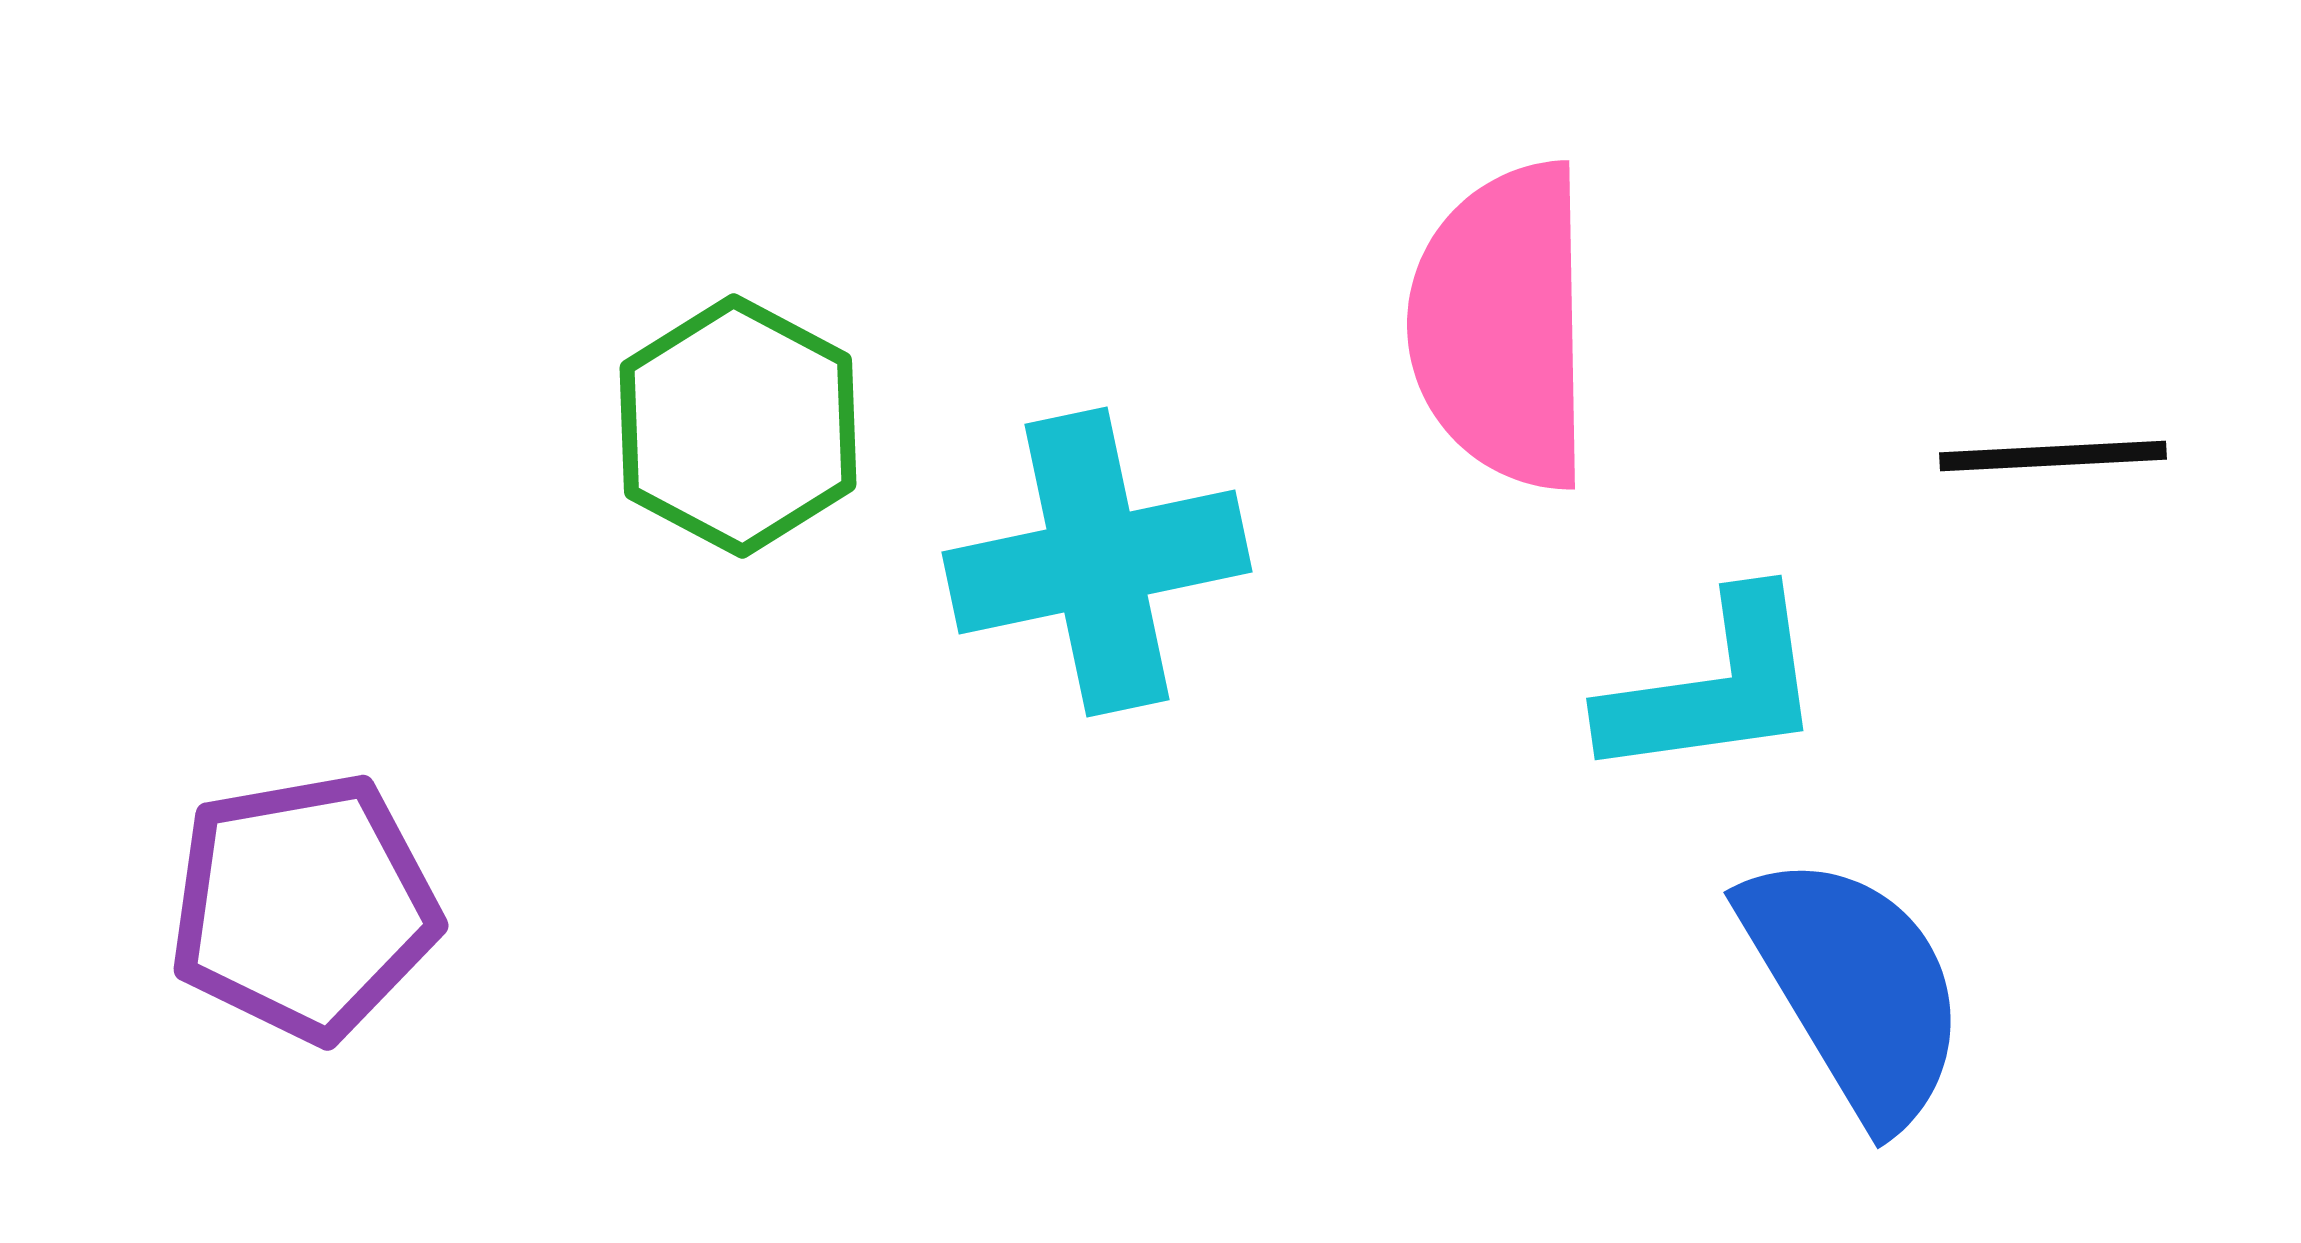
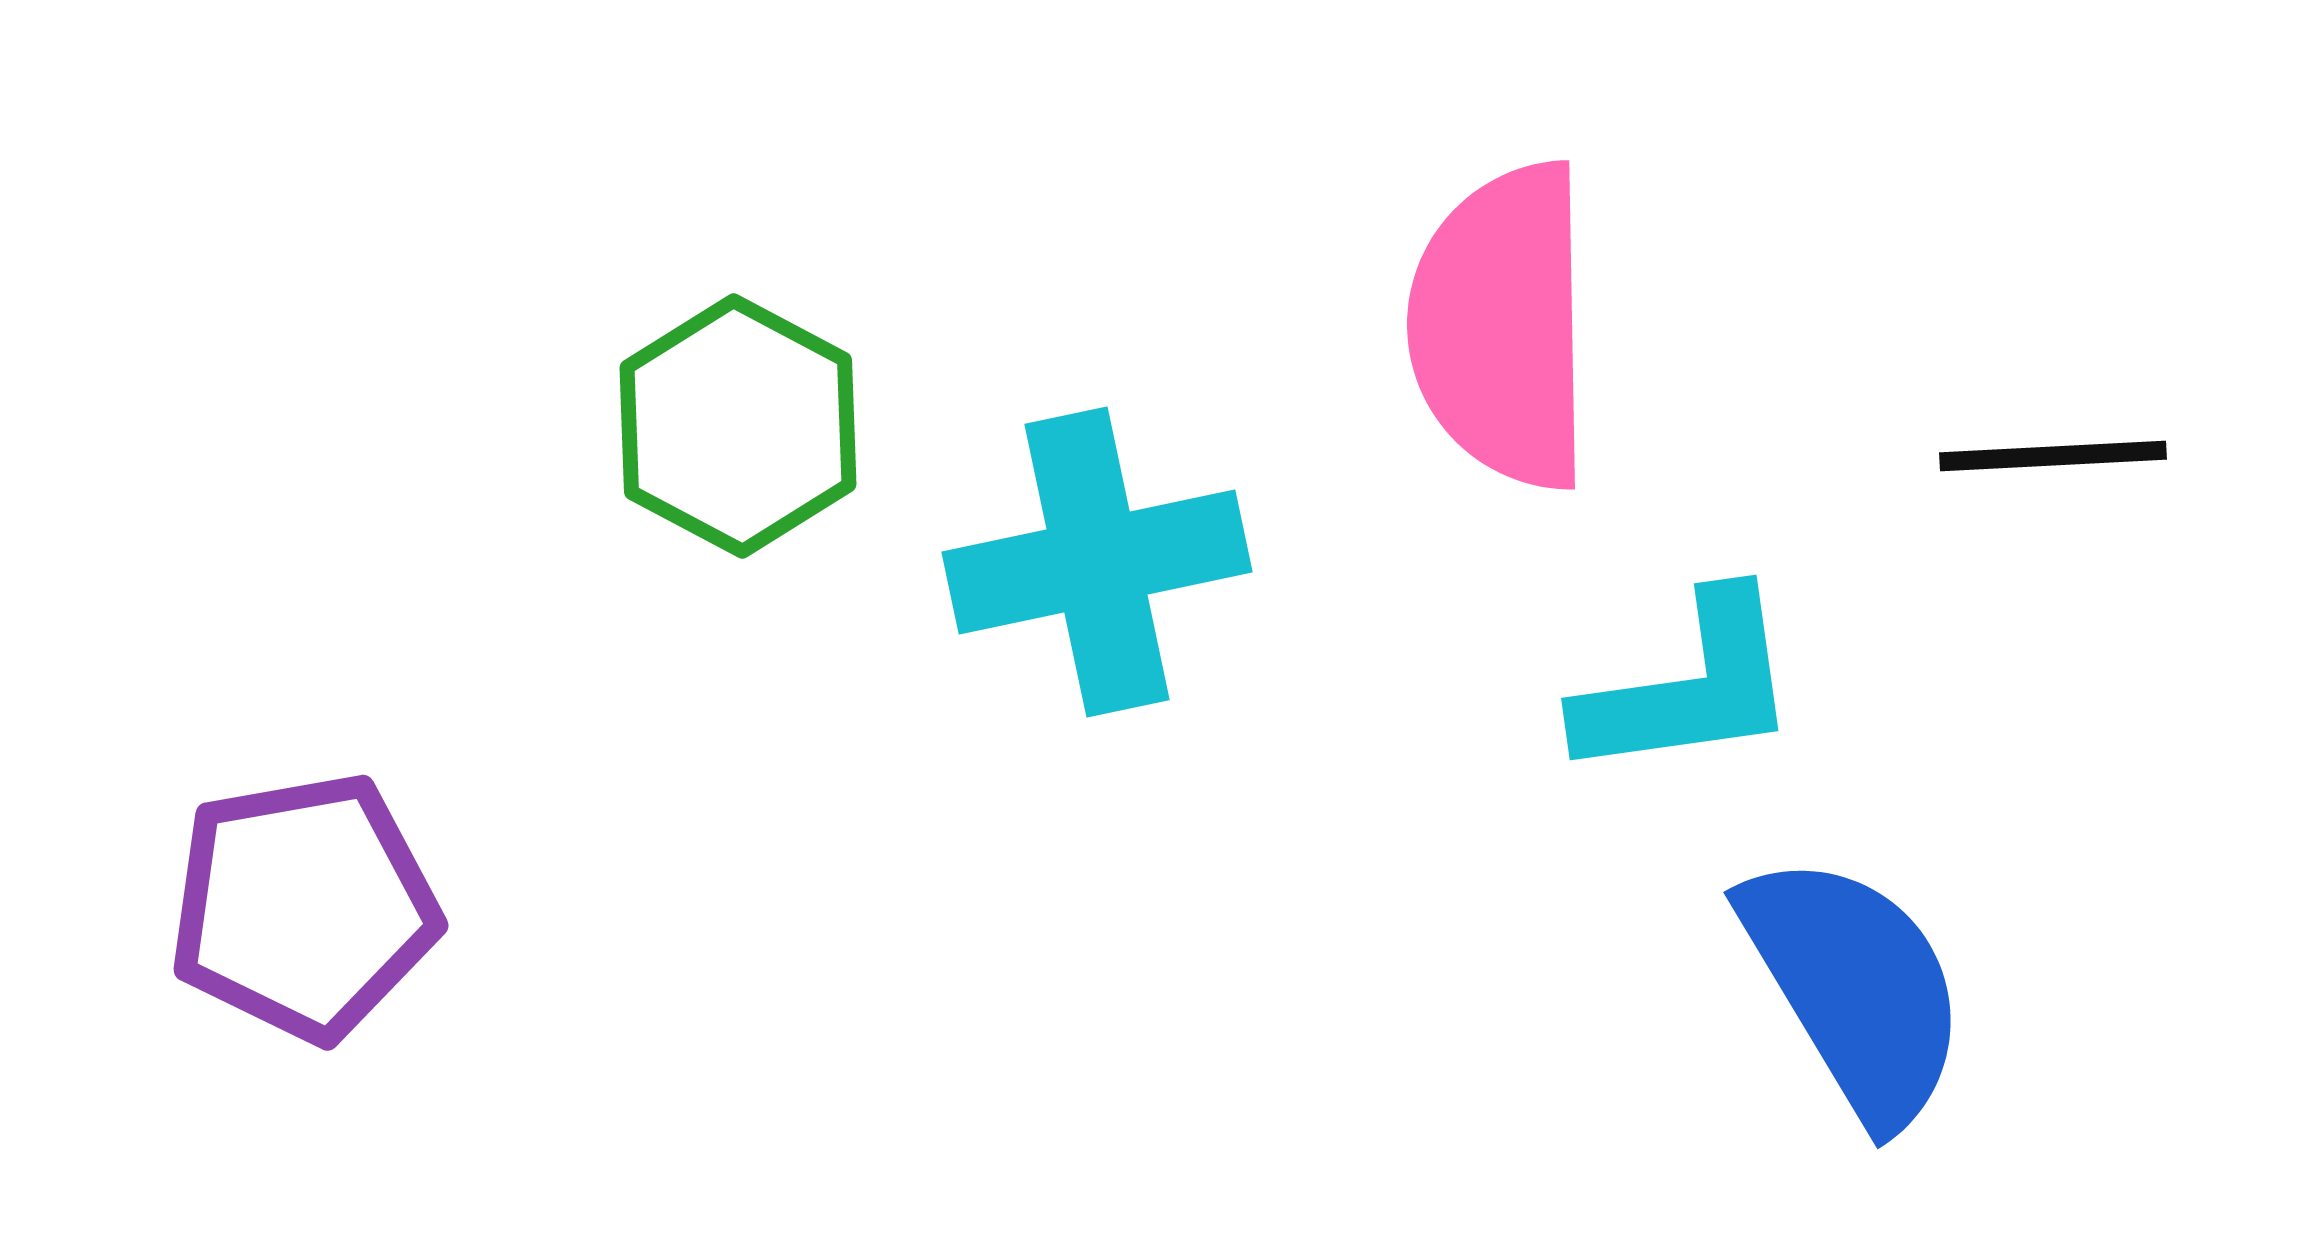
cyan L-shape: moved 25 px left
